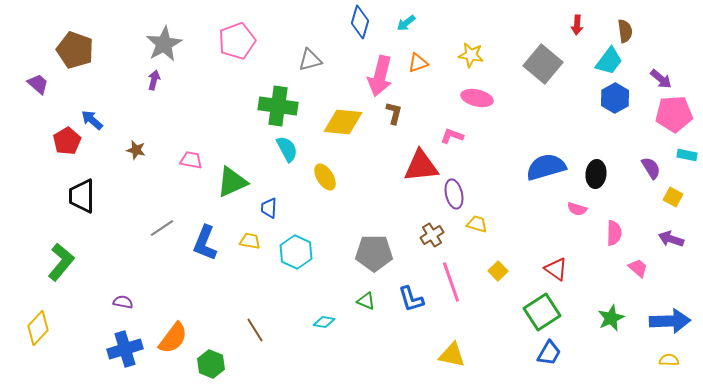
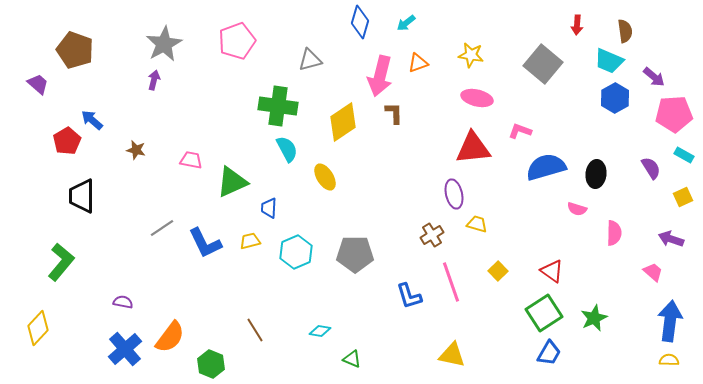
cyan trapezoid at (609, 61): rotated 76 degrees clockwise
purple arrow at (661, 79): moved 7 px left, 2 px up
brown L-shape at (394, 113): rotated 15 degrees counterclockwise
yellow diamond at (343, 122): rotated 39 degrees counterclockwise
pink L-shape at (452, 136): moved 68 px right, 5 px up
cyan rectangle at (687, 155): moved 3 px left; rotated 18 degrees clockwise
red triangle at (421, 166): moved 52 px right, 18 px up
yellow square at (673, 197): moved 10 px right; rotated 36 degrees clockwise
yellow trapezoid at (250, 241): rotated 25 degrees counterclockwise
blue L-shape at (205, 243): rotated 48 degrees counterclockwise
cyan hexagon at (296, 252): rotated 12 degrees clockwise
gray pentagon at (374, 253): moved 19 px left, 1 px down
pink trapezoid at (638, 268): moved 15 px right, 4 px down
red triangle at (556, 269): moved 4 px left, 2 px down
blue L-shape at (411, 299): moved 2 px left, 3 px up
green triangle at (366, 301): moved 14 px left, 58 px down
green square at (542, 312): moved 2 px right, 1 px down
green star at (611, 318): moved 17 px left
blue arrow at (670, 321): rotated 81 degrees counterclockwise
cyan diamond at (324, 322): moved 4 px left, 9 px down
orange semicircle at (173, 338): moved 3 px left, 1 px up
blue cross at (125, 349): rotated 24 degrees counterclockwise
